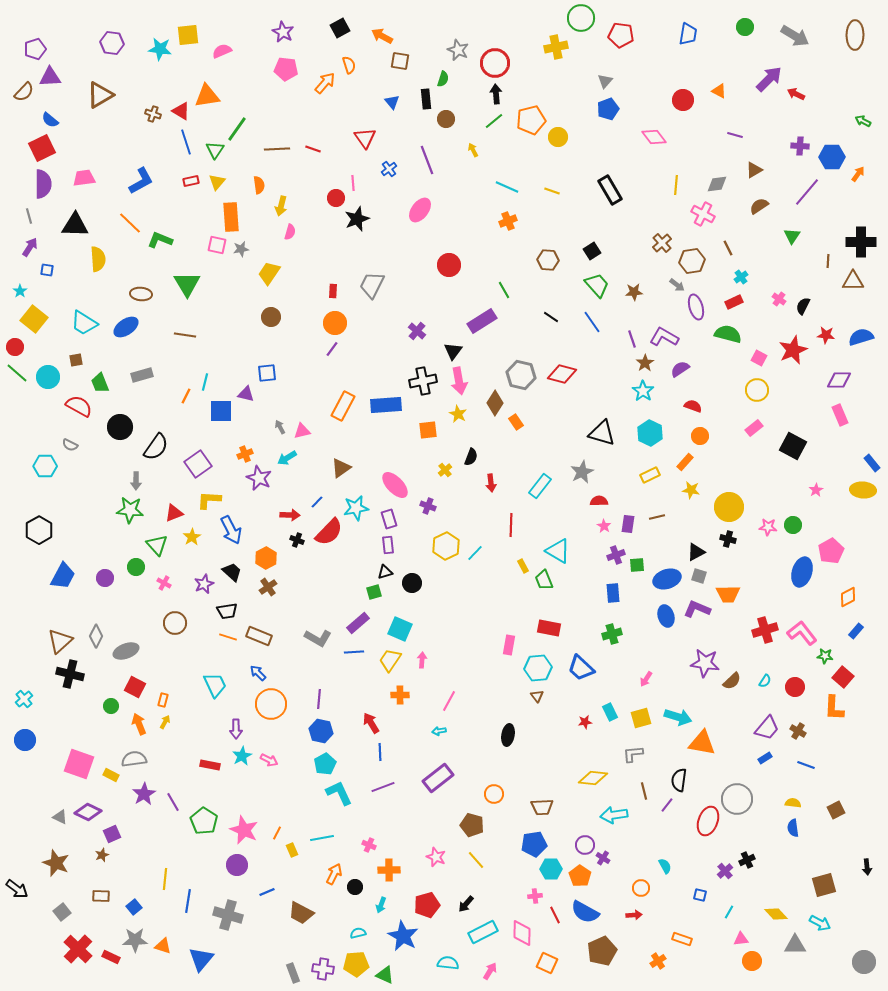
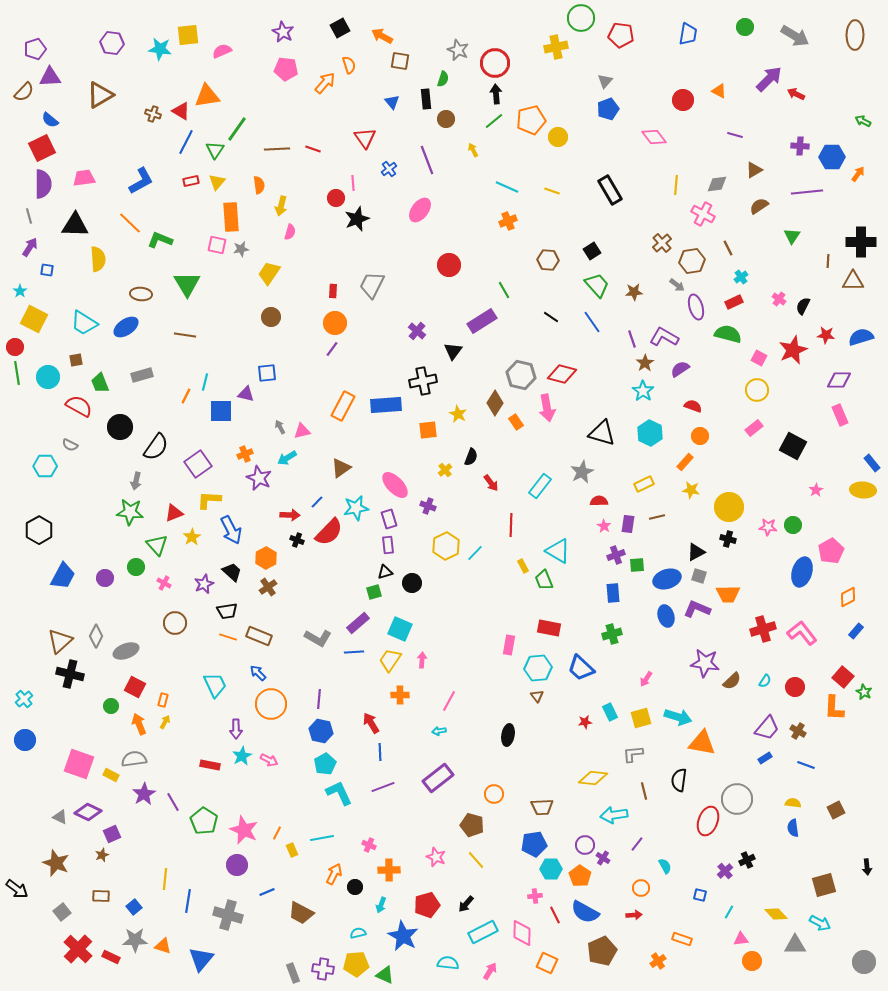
blue line at (186, 142): rotated 45 degrees clockwise
purple line at (807, 192): rotated 44 degrees clockwise
yellow square at (34, 319): rotated 12 degrees counterclockwise
green line at (17, 373): rotated 40 degrees clockwise
pink arrow at (459, 381): moved 88 px right, 27 px down
yellow rectangle at (650, 475): moved 6 px left, 9 px down
gray arrow at (136, 481): rotated 12 degrees clockwise
red arrow at (491, 483): rotated 30 degrees counterclockwise
green star at (130, 510): moved 2 px down
red cross at (765, 630): moved 2 px left, 1 px up
green star at (825, 656): moved 39 px right, 36 px down; rotated 21 degrees clockwise
purple line at (667, 805): moved 30 px left, 39 px down
